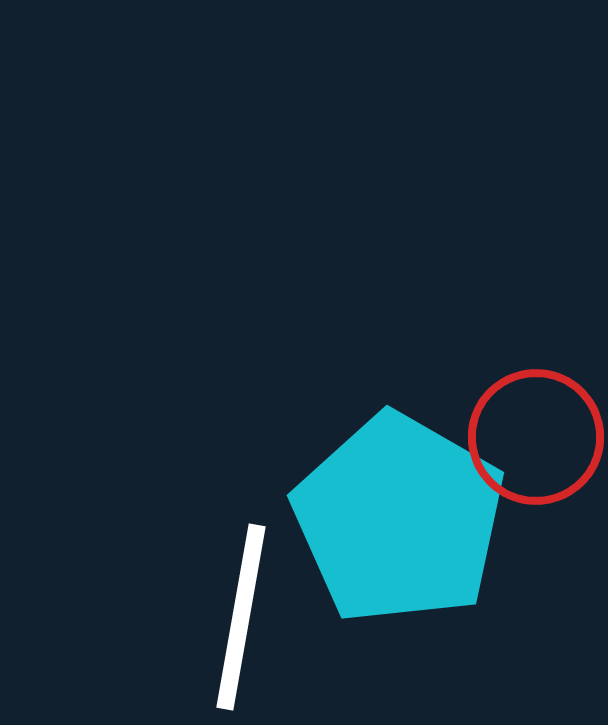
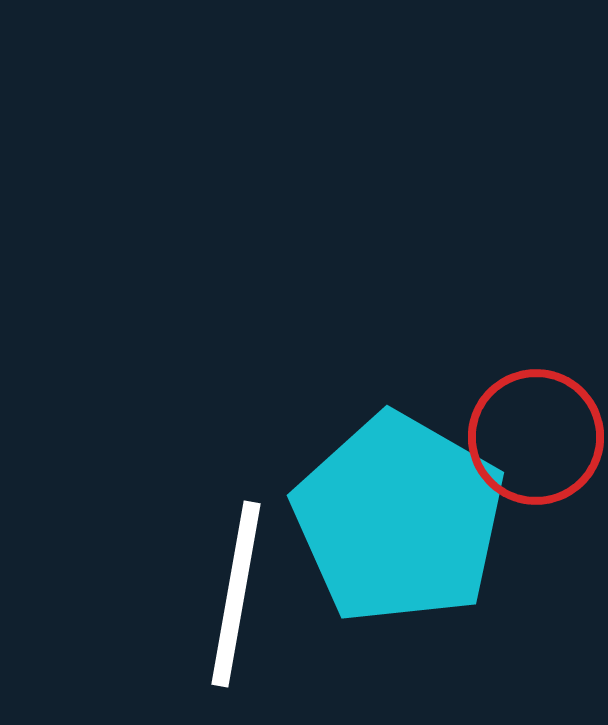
white line: moved 5 px left, 23 px up
